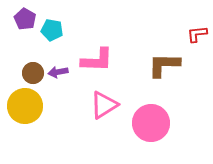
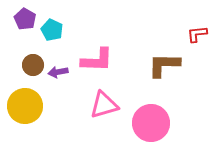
cyan pentagon: rotated 15 degrees clockwise
brown circle: moved 8 px up
pink triangle: rotated 16 degrees clockwise
